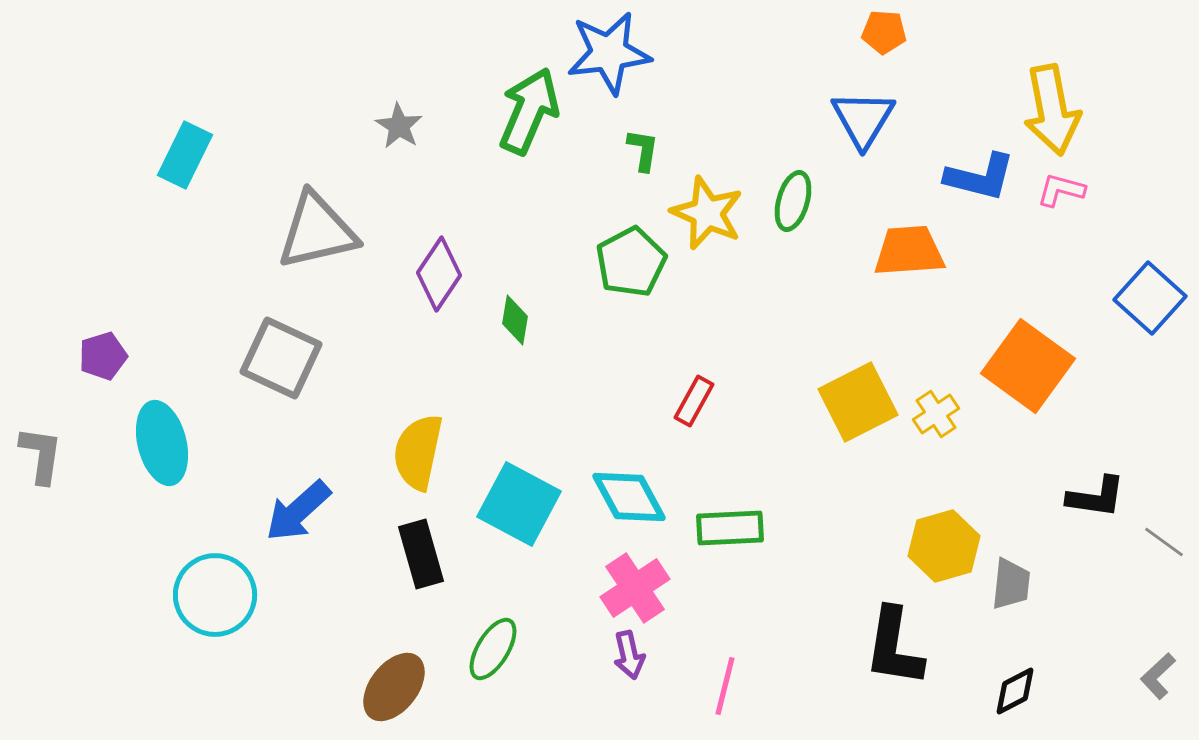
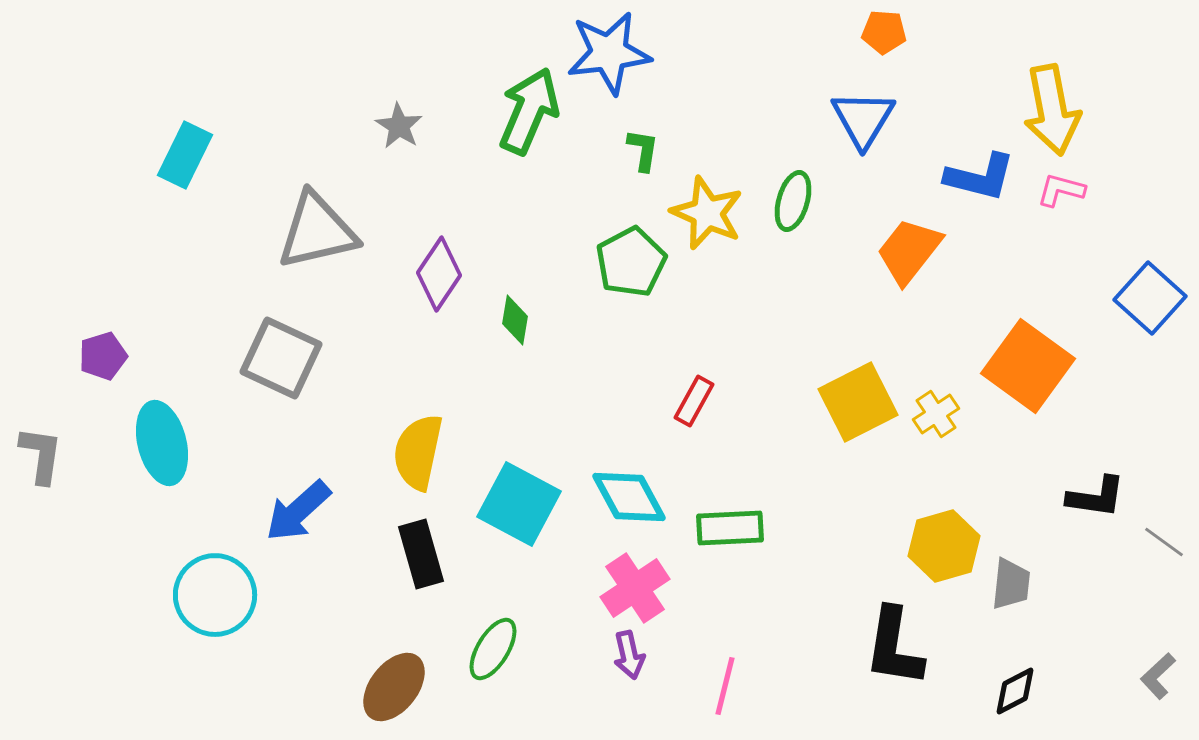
orange trapezoid at (909, 251): rotated 48 degrees counterclockwise
